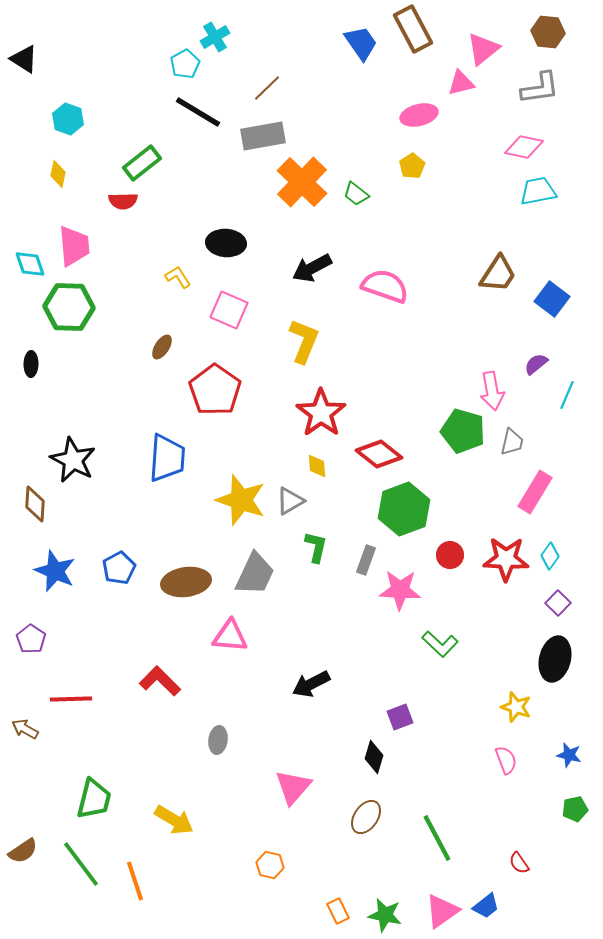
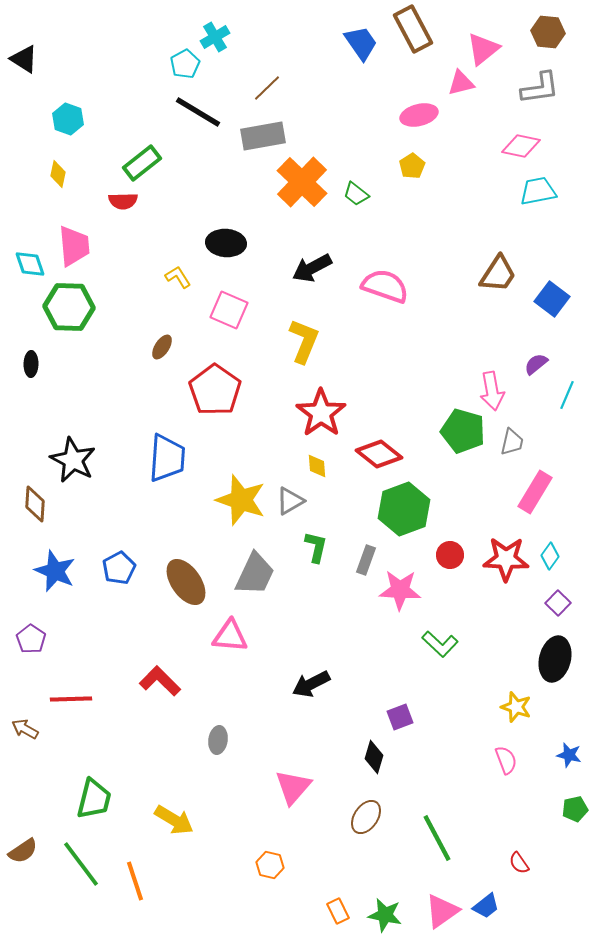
pink diamond at (524, 147): moved 3 px left, 1 px up
brown ellipse at (186, 582): rotated 63 degrees clockwise
